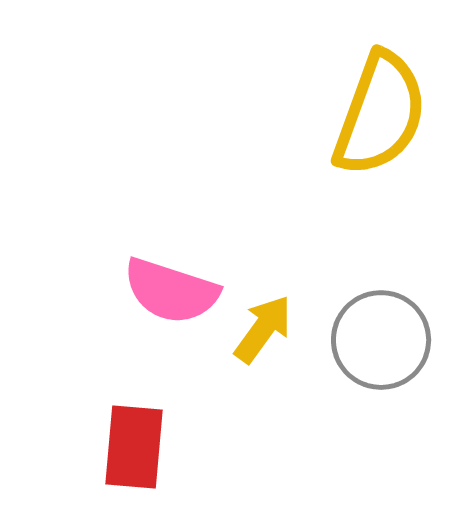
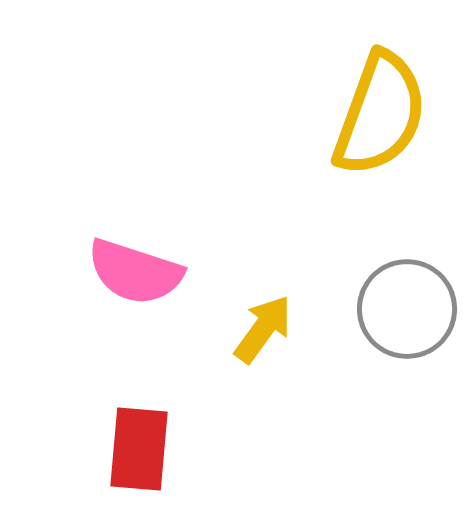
pink semicircle: moved 36 px left, 19 px up
gray circle: moved 26 px right, 31 px up
red rectangle: moved 5 px right, 2 px down
